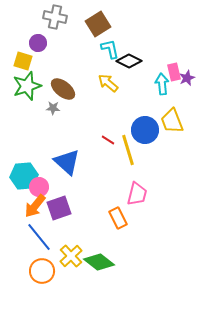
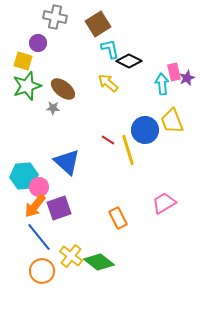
pink trapezoid: moved 27 px right, 9 px down; rotated 135 degrees counterclockwise
yellow cross: rotated 10 degrees counterclockwise
